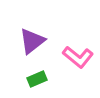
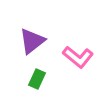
green rectangle: rotated 42 degrees counterclockwise
